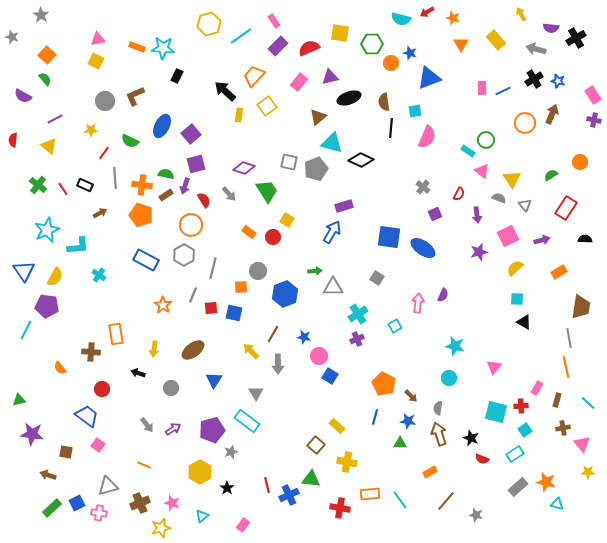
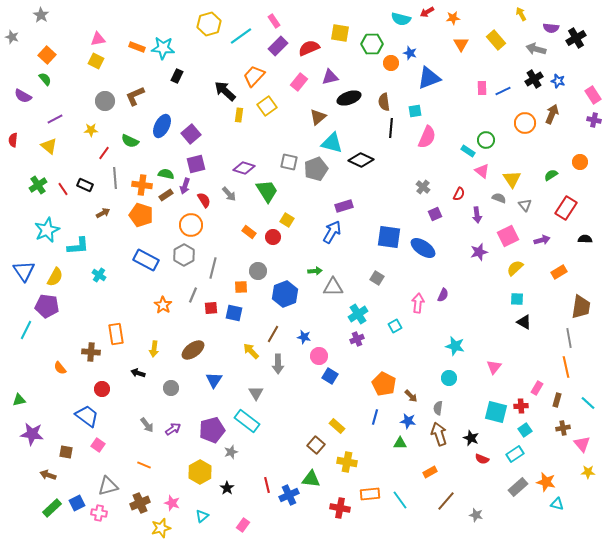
orange star at (453, 18): rotated 24 degrees counterclockwise
green cross at (38, 185): rotated 18 degrees clockwise
brown arrow at (100, 213): moved 3 px right
